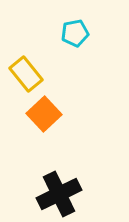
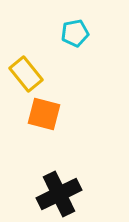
orange square: rotated 32 degrees counterclockwise
